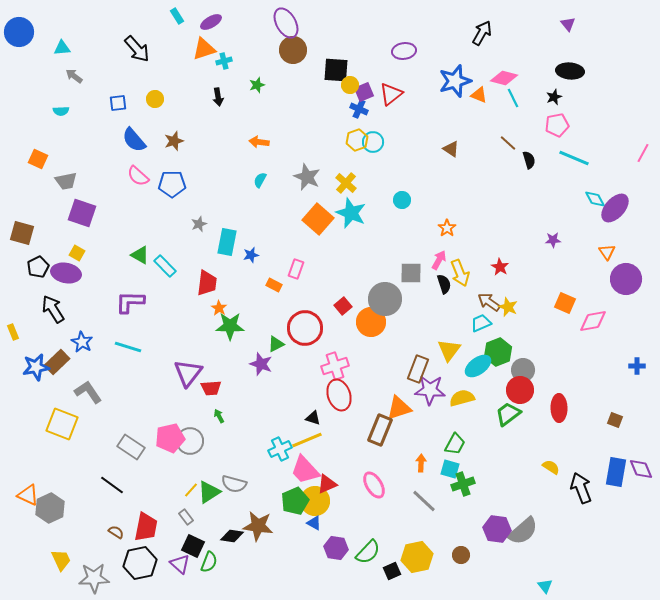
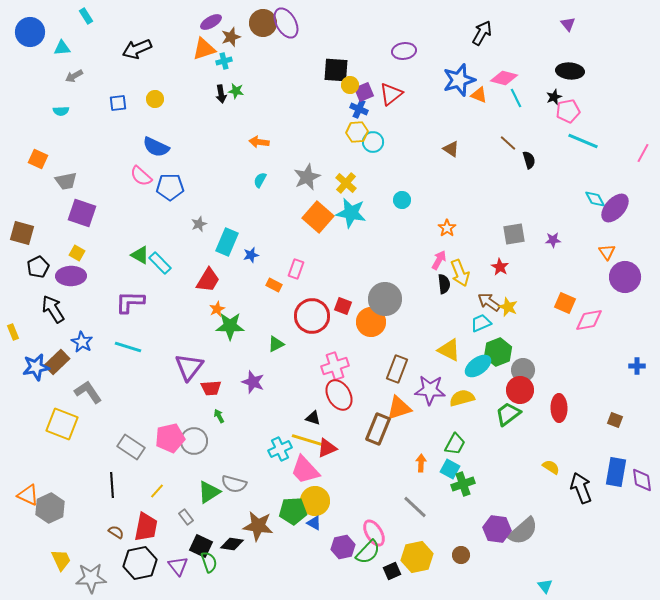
cyan rectangle at (177, 16): moved 91 px left
blue circle at (19, 32): moved 11 px right
black arrow at (137, 49): rotated 108 degrees clockwise
brown circle at (293, 50): moved 30 px left, 27 px up
gray arrow at (74, 76): rotated 66 degrees counterclockwise
blue star at (455, 81): moved 4 px right, 1 px up
green star at (257, 85): moved 21 px left, 6 px down; rotated 28 degrees clockwise
black arrow at (218, 97): moved 3 px right, 3 px up
cyan line at (513, 98): moved 3 px right
pink pentagon at (557, 125): moved 11 px right, 14 px up
blue semicircle at (134, 140): moved 22 px right, 7 px down; rotated 24 degrees counterclockwise
yellow hexagon at (357, 140): moved 8 px up; rotated 15 degrees clockwise
brown star at (174, 141): moved 57 px right, 104 px up
cyan line at (574, 158): moved 9 px right, 17 px up
pink semicircle at (138, 176): moved 3 px right
gray star at (307, 177): rotated 24 degrees clockwise
blue pentagon at (172, 184): moved 2 px left, 3 px down
cyan star at (351, 213): rotated 12 degrees counterclockwise
orange square at (318, 219): moved 2 px up
cyan rectangle at (227, 242): rotated 12 degrees clockwise
cyan rectangle at (165, 266): moved 5 px left, 3 px up
purple ellipse at (66, 273): moved 5 px right, 3 px down; rotated 12 degrees counterclockwise
gray square at (411, 273): moved 103 px right, 39 px up; rotated 10 degrees counterclockwise
purple circle at (626, 279): moved 1 px left, 2 px up
red trapezoid at (207, 283): moved 1 px right, 3 px up; rotated 24 degrees clockwise
black semicircle at (444, 284): rotated 12 degrees clockwise
red square at (343, 306): rotated 30 degrees counterclockwise
orange star at (219, 308): moved 2 px left, 1 px down; rotated 14 degrees clockwise
pink diamond at (593, 321): moved 4 px left, 1 px up
red circle at (305, 328): moved 7 px right, 12 px up
yellow triangle at (449, 350): rotated 40 degrees counterclockwise
purple star at (261, 364): moved 8 px left, 18 px down
brown rectangle at (418, 369): moved 21 px left
purple triangle at (188, 373): moved 1 px right, 6 px up
red ellipse at (339, 395): rotated 12 degrees counterclockwise
brown rectangle at (380, 430): moved 2 px left, 1 px up
yellow line at (307, 440): rotated 40 degrees clockwise
gray circle at (190, 441): moved 4 px right
cyan square at (450, 469): rotated 12 degrees clockwise
purple diamond at (641, 469): moved 1 px right, 11 px down; rotated 15 degrees clockwise
red triangle at (327, 484): moved 36 px up
black line at (112, 485): rotated 50 degrees clockwise
pink ellipse at (374, 485): moved 48 px down
yellow line at (191, 490): moved 34 px left, 1 px down
green pentagon at (295, 501): moved 2 px left, 10 px down; rotated 20 degrees clockwise
gray line at (424, 501): moved 9 px left, 6 px down
black diamond at (232, 536): moved 8 px down
black square at (193, 546): moved 8 px right
purple hexagon at (336, 548): moved 7 px right, 1 px up; rotated 20 degrees counterclockwise
green semicircle at (209, 562): rotated 40 degrees counterclockwise
purple triangle at (180, 564): moved 2 px left, 2 px down; rotated 10 degrees clockwise
gray star at (94, 578): moved 3 px left
